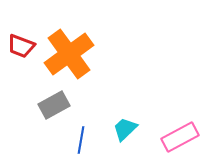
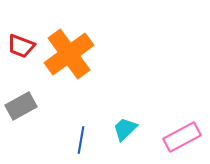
gray rectangle: moved 33 px left, 1 px down
pink rectangle: moved 2 px right
